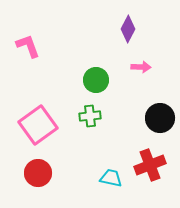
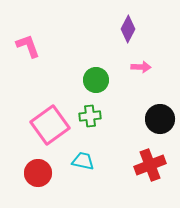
black circle: moved 1 px down
pink square: moved 12 px right
cyan trapezoid: moved 28 px left, 17 px up
